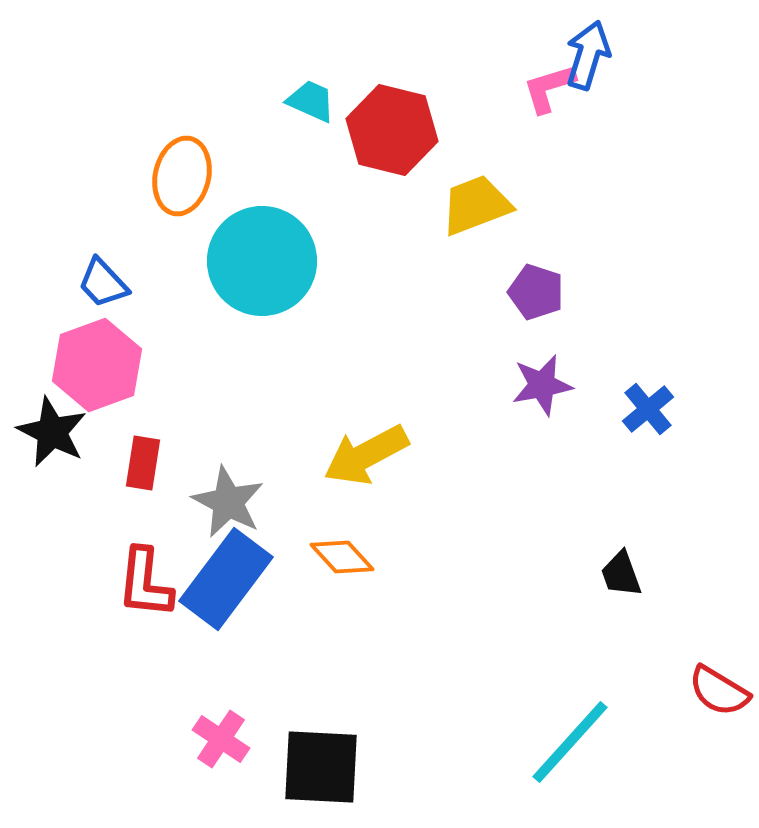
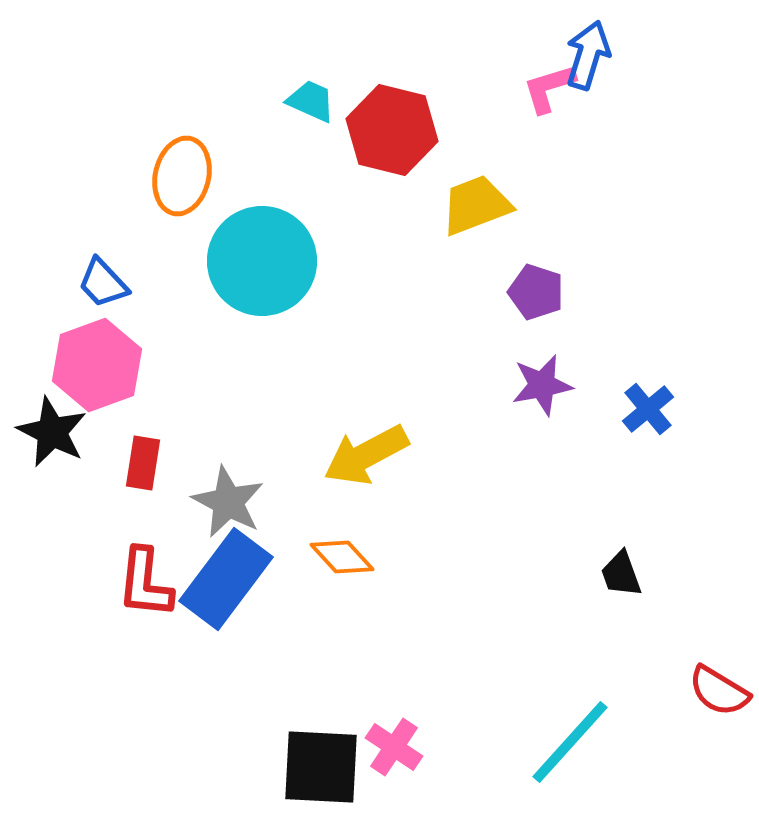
pink cross: moved 173 px right, 8 px down
